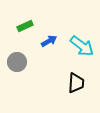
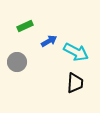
cyan arrow: moved 6 px left, 6 px down; rotated 10 degrees counterclockwise
black trapezoid: moved 1 px left
